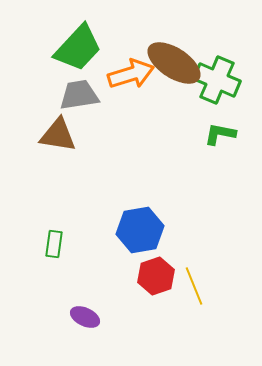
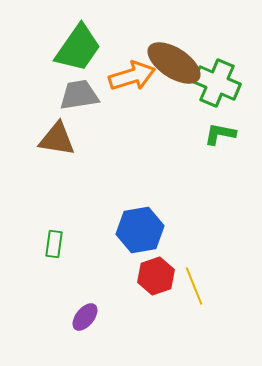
green trapezoid: rotated 8 degrees counterclockwise
orange arrow: moved 1 px right, 2 px down
green cross: moved 3 px down
brown triangle: moved 1 px left, 4 px down
purple ellipse: rotated 76 degrees counterclockwise
